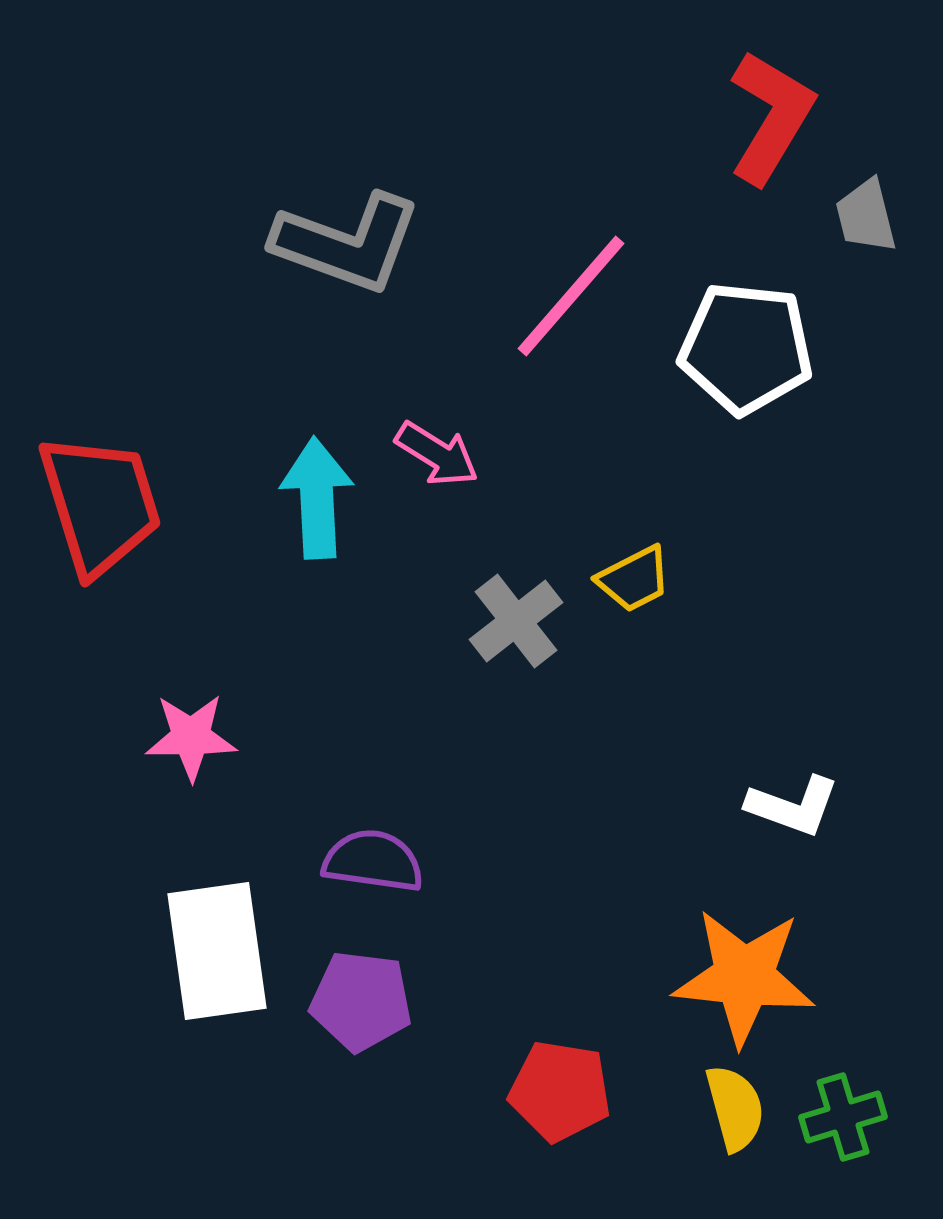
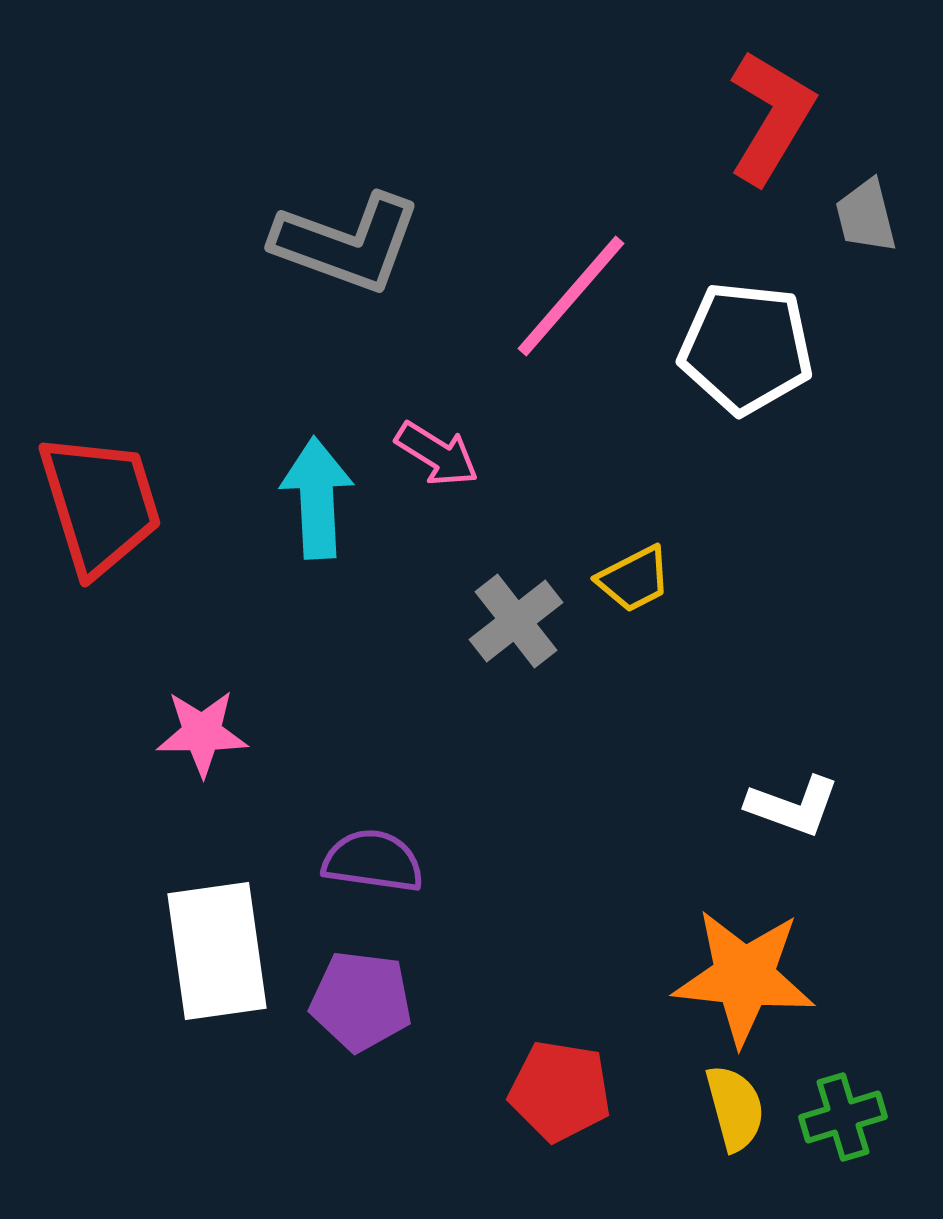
pink star: moved 11 px right, 4 px up
